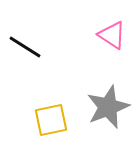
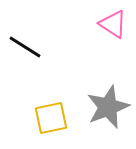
pink triangle: moved 1 px right, 11 px up
yellow square: moved 2 px up
